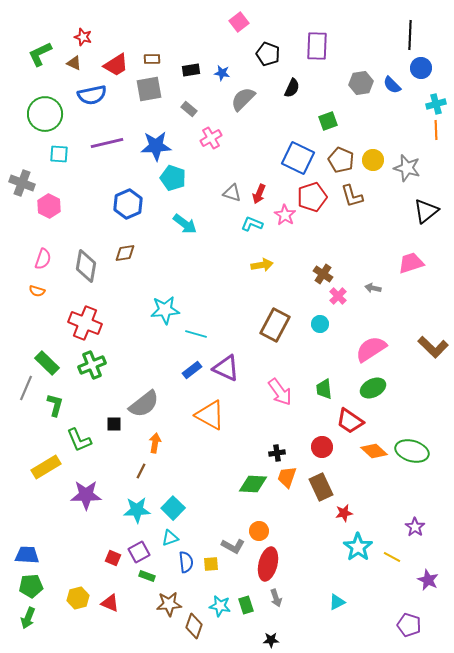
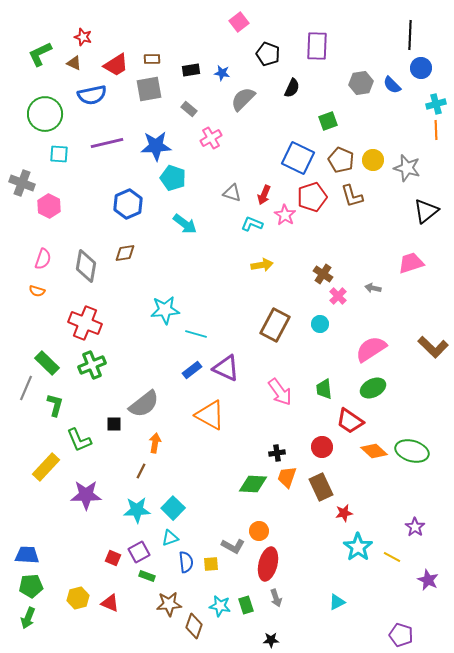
red arrow at (259, 194): moved 5 px right, 1 px down
yellow rectangle at (46, 467): rotated 16 degrees counterclockwise
purple pentagon at (409, 625): moved 8 px left, 10 px down
